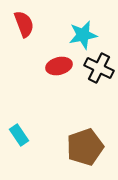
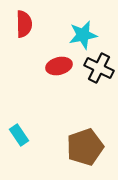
red semicircle: rotated 20 degrees clockwise
